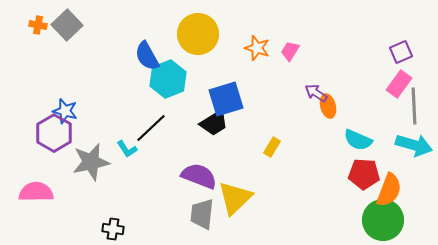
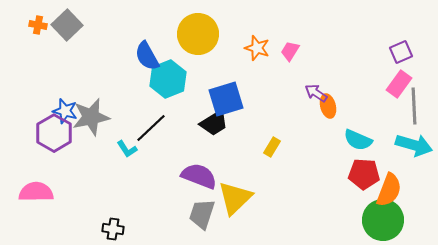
gray star: moved 45 px up
gray trapezoid: rotated 12 degrees clockwise
